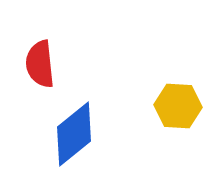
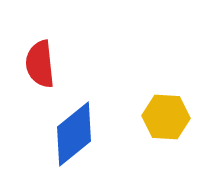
yellow hexagon: moved 12 px left, 11 px down
